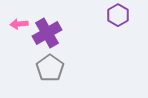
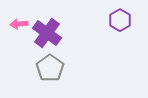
purple hexagon: moved 2 px right, 5 px down
purple cross: rotated 24 degrees counterclockwise
